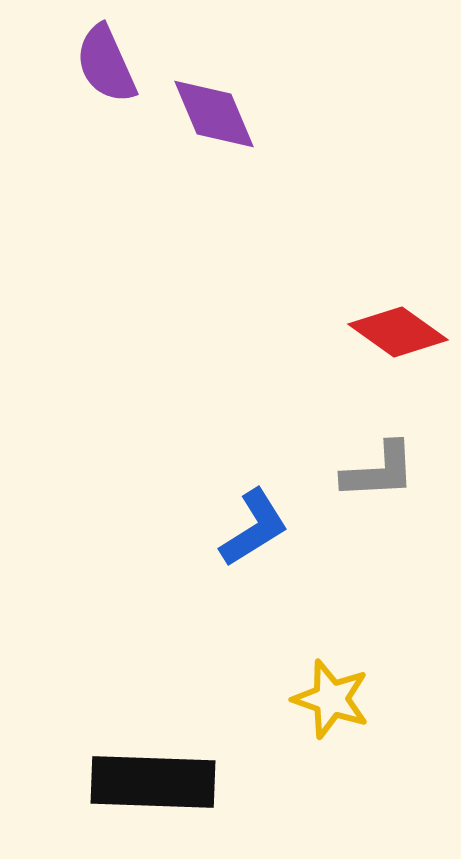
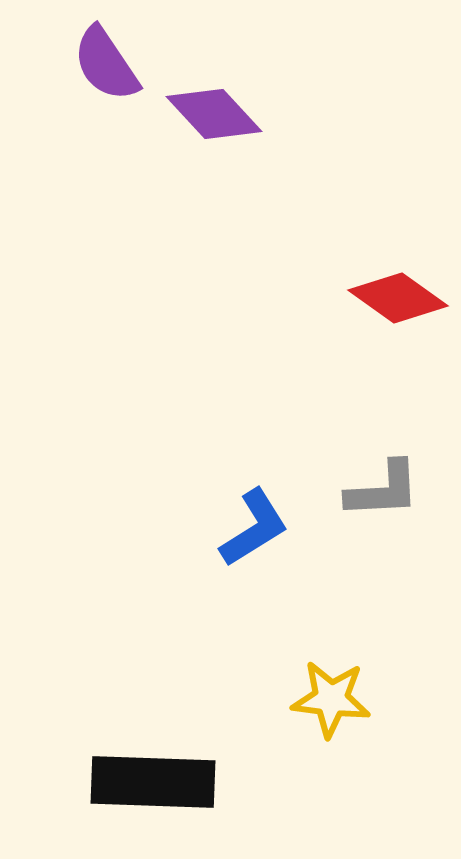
purple semicircle: rotated 10 degrees counterclockwise
purple diamond: rotated 20 degrees counterclockwise
red diamond: moved 34 px up
gray L-shape: moved 4 px right, 19 px down
yellow star: rotated 12 degrees counterclockwise
